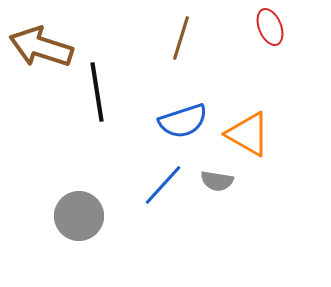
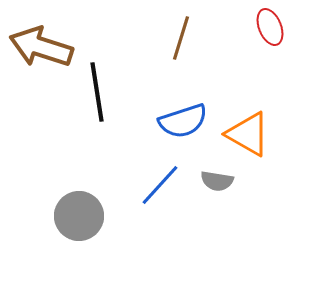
blue line: moved 3 px left
